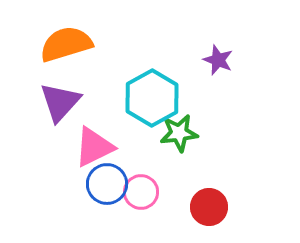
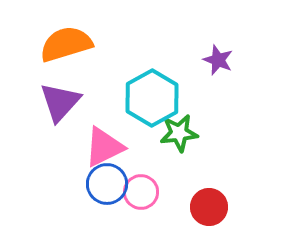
pink triangle: moved 10 px right
